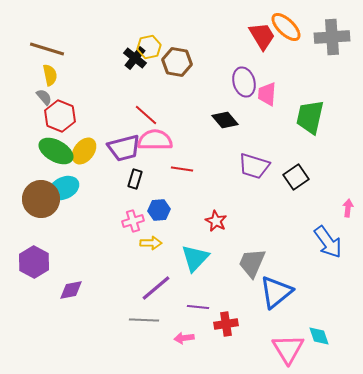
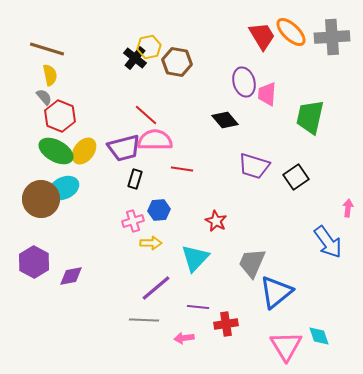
orange ellipse at (286, 27): moved 5 px right, 5 px down
purple diamond at (71, 290): moved 14 px up
pink triangle at (288, 349): moved 2 px left, 3 px up
